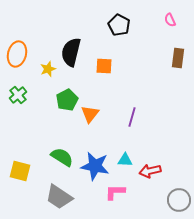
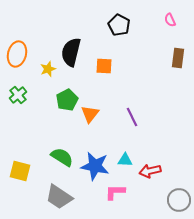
purple line: rotated 42 degrees counterclockwise
